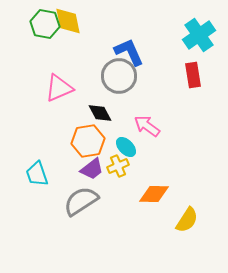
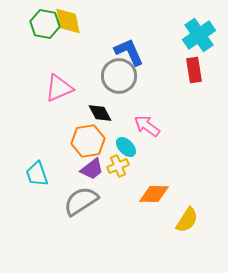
red rectangle: moved 1 px right, 5 px up
